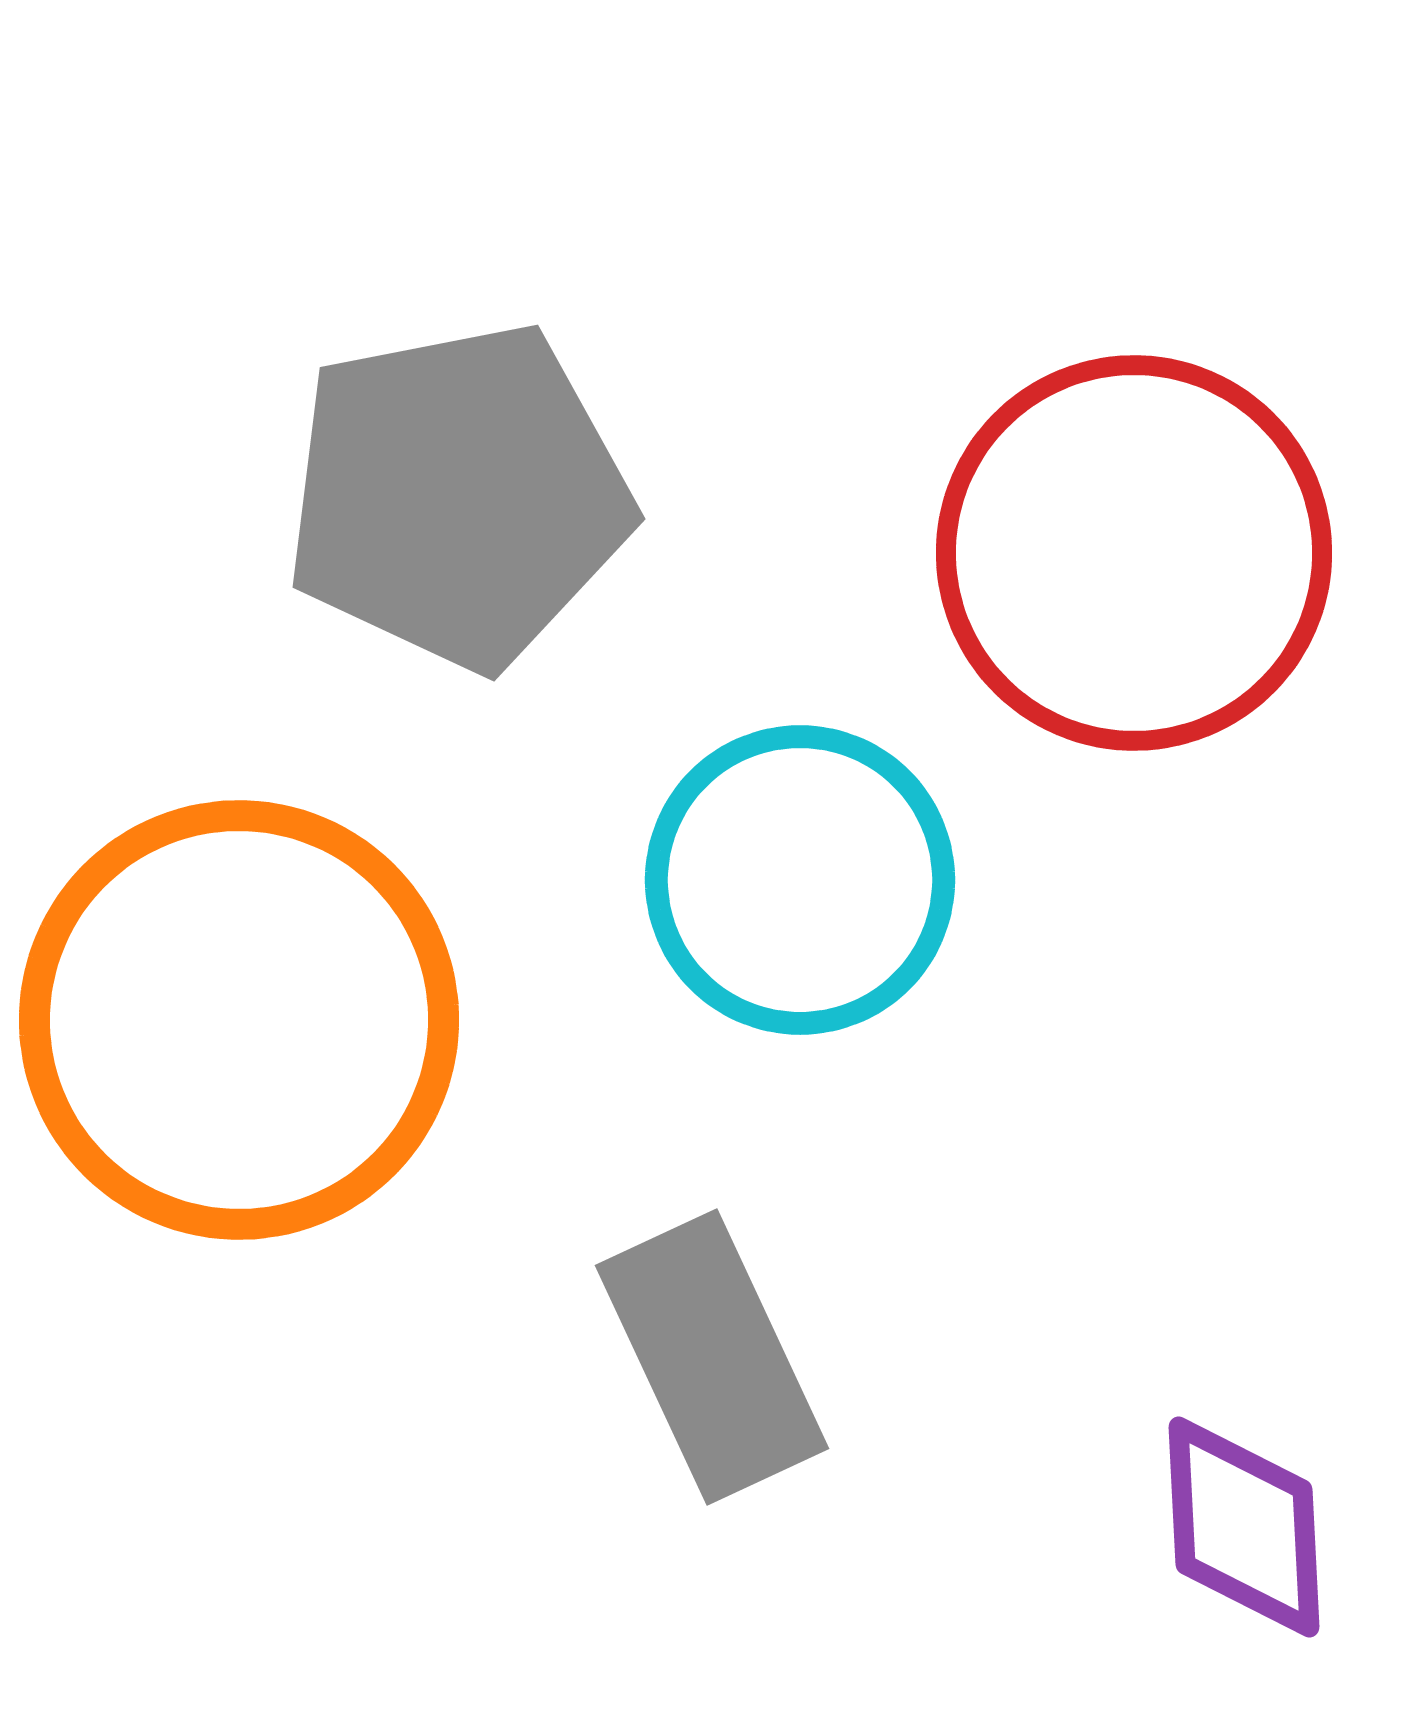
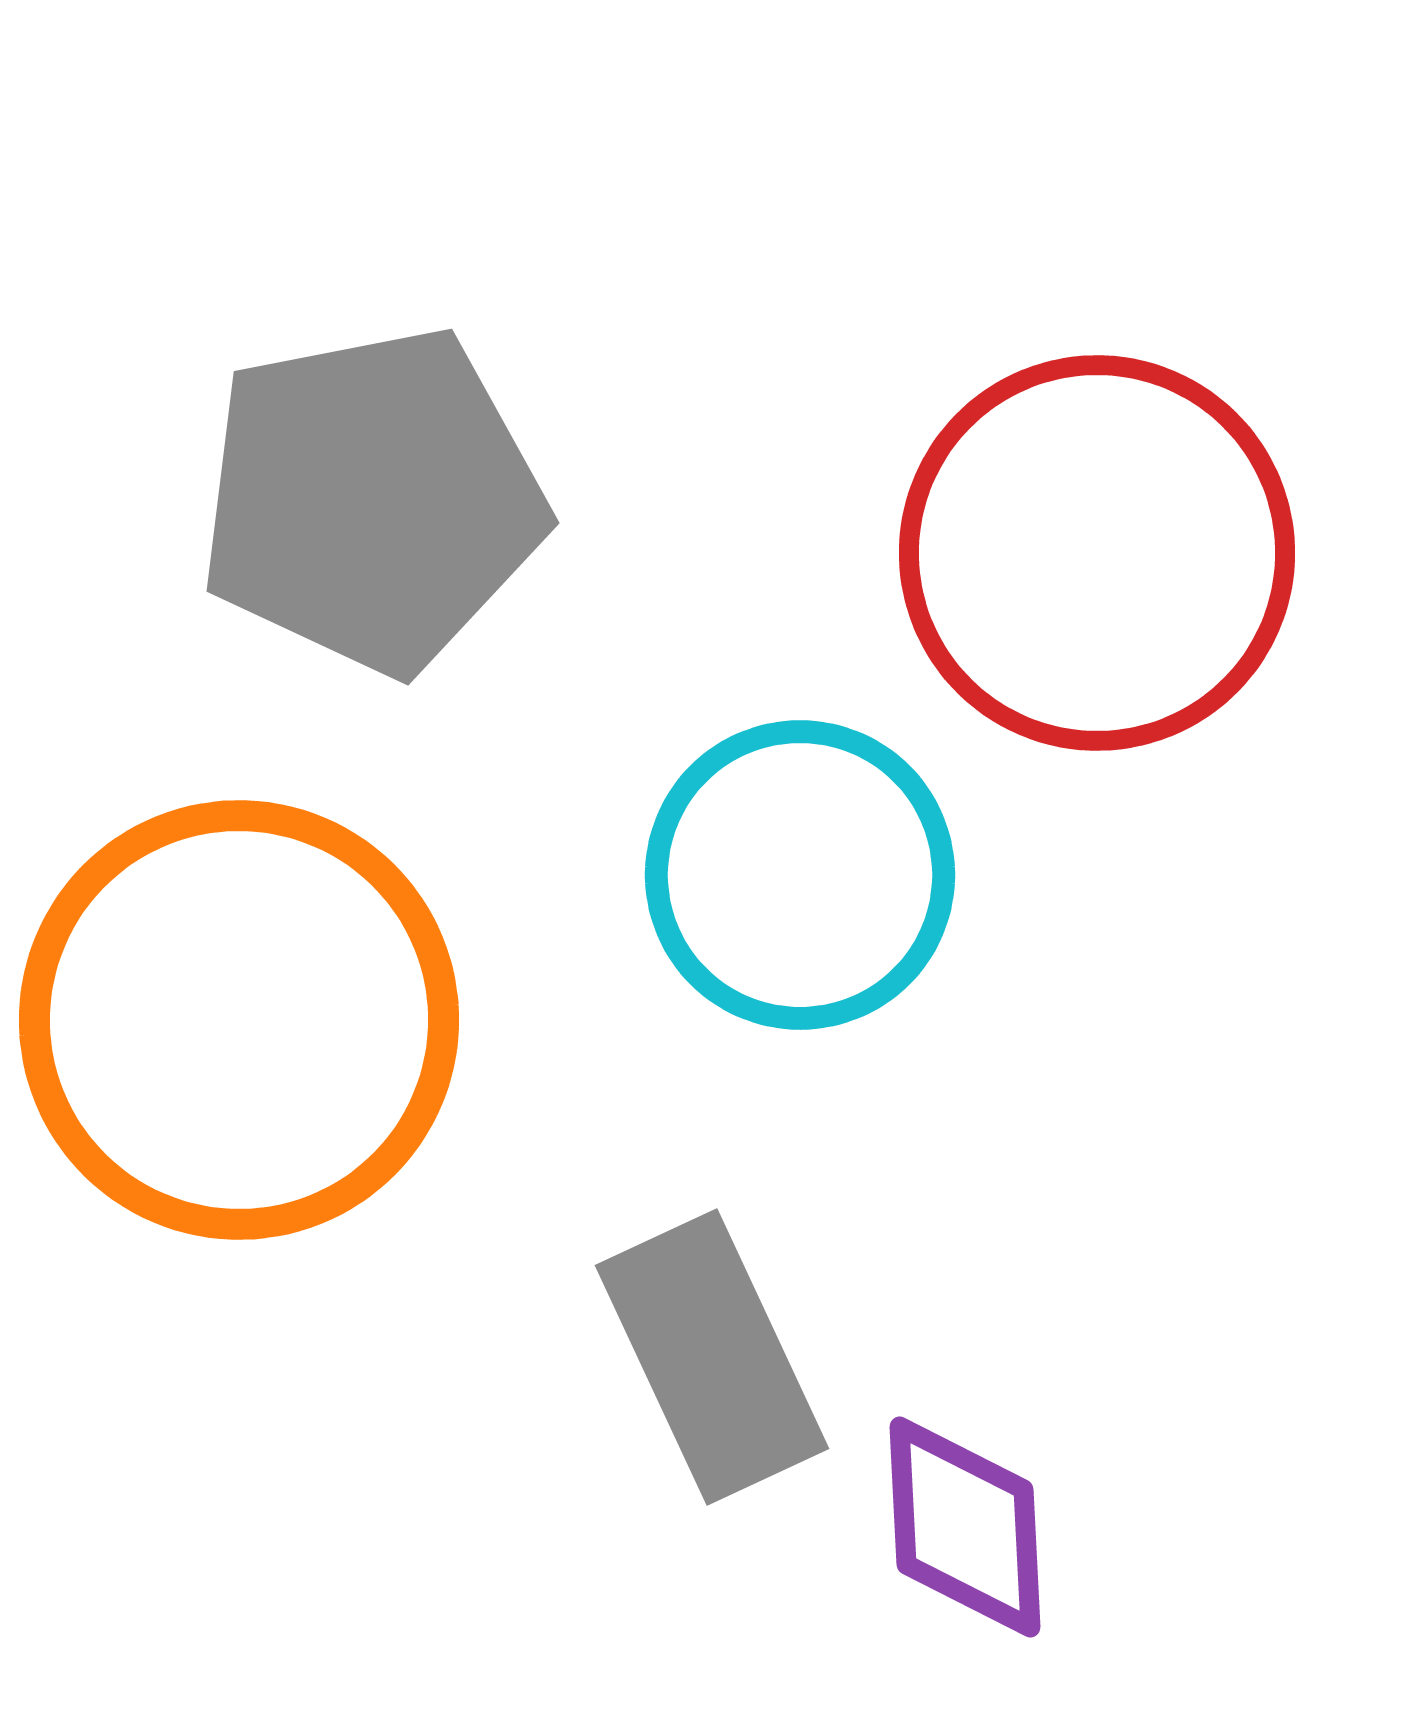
gray pentagon: moved 86 px left, 4 px down
red circle: moved 37 px left
cyan circle: moved 5 px up
purple diamond: moved 279 px left
